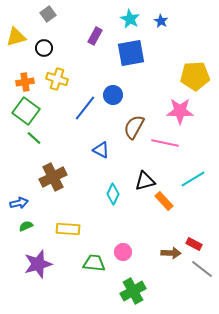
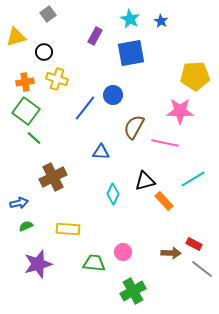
black circle: moved 4 px down
blue triangle: moved 2 px down; rotated 24 degrees counterclockwise
